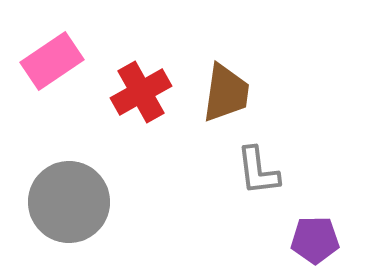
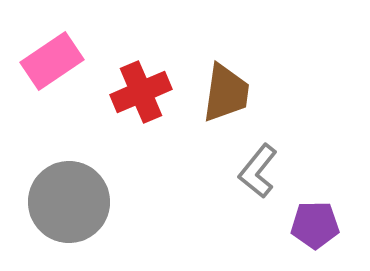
red cross: rotated 6 degrees clockwise
gray L-shape: rotated 46 degrees clockwise
purple pentagon: moved 15 px up
